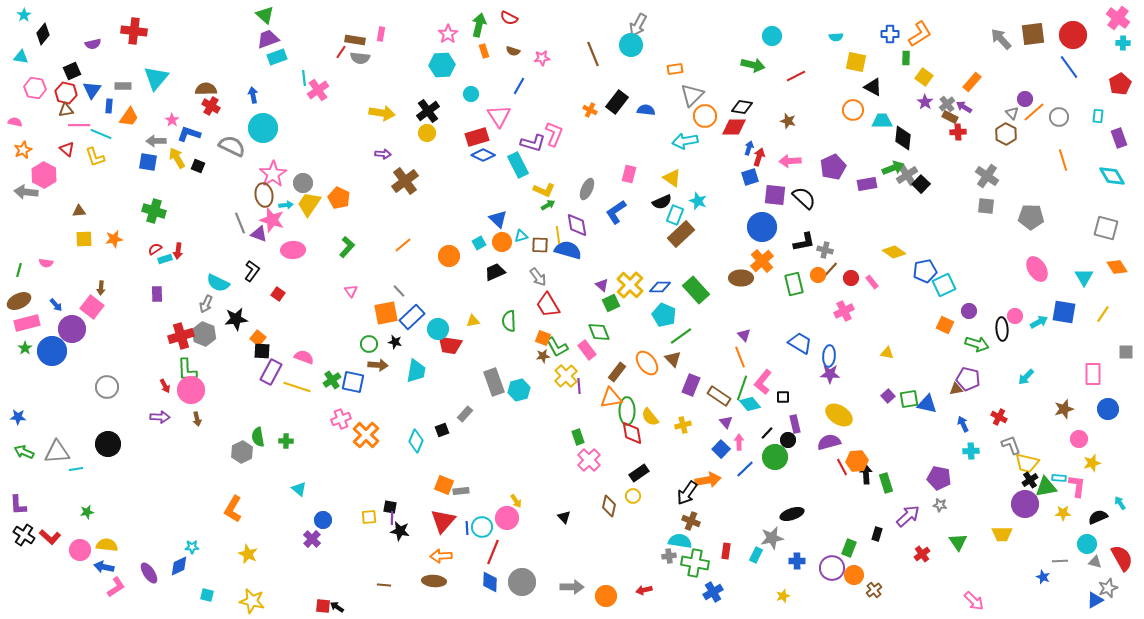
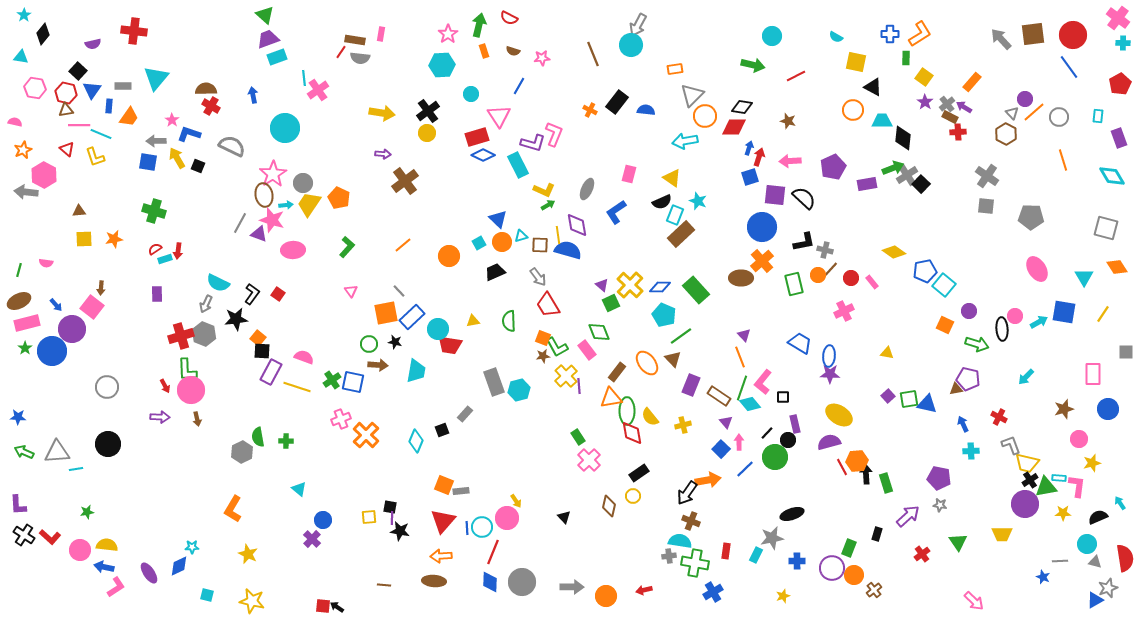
cyan semicircle at (836, 37): rotated 32 degrees clockwise
black square at (72, 71): moved 6 px right; rotated 24 degrees counterclockwise
cyan circle at (263, 128): moved 22 px right
gray line at (240, 223): rotated 50 degrees clockwise
black L-shape at (252, 271): moved 23 px down
cyan square at (944, 285): rotated 25 degrees counterclockwise
green rectangle at (578, 437): rotated 14 degrees counterclockwise
red semicircle at (1122, 558): moved 3 px right; rotated 20 degrees clockwise
